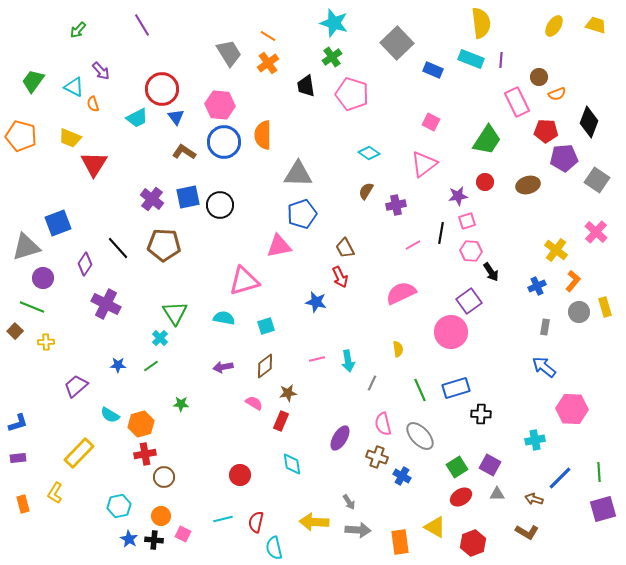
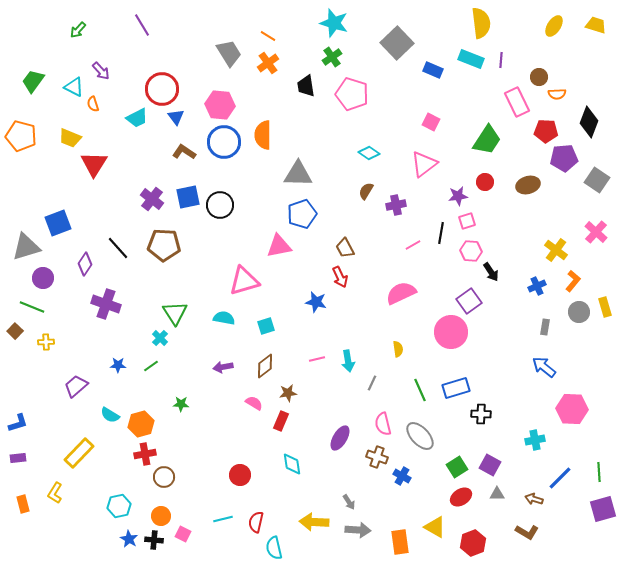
orange semicircle at (557, 94): rotated 18 degrees clockwise
purple cross at (106, 304): rotated 8 degrees counterclockwise
